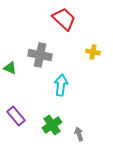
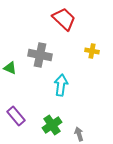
yellow cross: moved 1 px left, 1 px up
